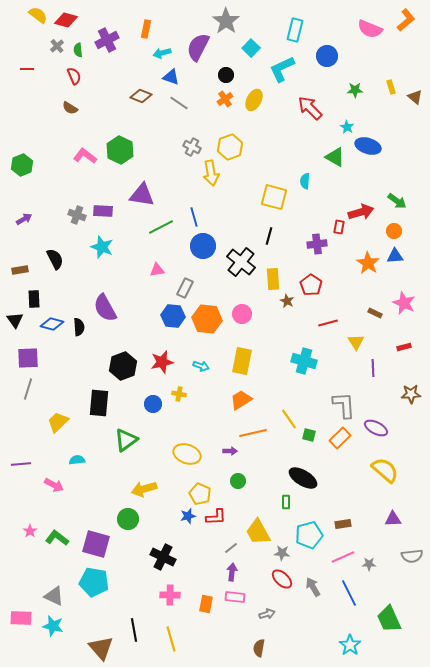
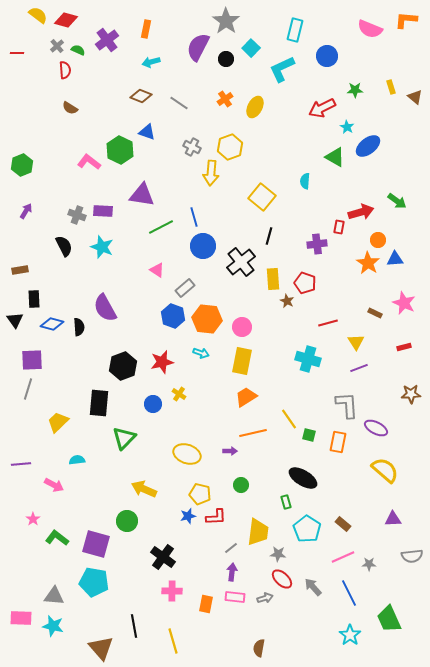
orange L-shape at (406, 20): rotated 135 degrees counterclockwise
purple cross at (107, 40): rotated 10 degrees counterclockwise
green semicircle at (78, 50): rotated 120 degrees clockwise
cyan arrow at (162, 53): moved 11 px left, 9 px down
red line at (27, 69): moved 10 px left, 16 px up
black circle at (226, 75): moved 16 px up
red semicircle at (74, 76): moved 9 px left, 6 px up; rotated 18 degrees clockwise
blue triangle at (171, 77): moved 24 px left, 55 px down
yellow ellipse at (254, 100): moved 1 px right, 7 px down
red arrow at (310, 108): moved 12 px right; rotated 72 degrees counterclockwise
blue ellipse at (368, 146): rotated 55 degrees counterclockwise
pink L-shape at (85, 156): moved 4 px right, 6 px down
yellow arrow at (211, 173): rotated 15 degrees clockwise
yellow square at (274, 197): moved 12 px left; rotated 24 degrees clockwise
purple arrow at (24, 219): moved 2 px right, 8 px up; rotated 28 degrees counterclockwise
orange circle at (394, 231): moved 16 px left, 9 px down
blue triangle at (395, 256): moved 3 px down
black semicircle at (55, 259): moved 9 px right, 13 px up
black cross at (241, 262): rotated 12 degrees clockwise
pink triangle at (157, 270): rotated 42 degrees clockwise
red pentagon at (311, 285): moved 6 px left, 2 px up; rotated 15 degrees counterclockwise
gray rectangle at (185, 288): rotated 24 degrees clockwise
pink circle at (242, 314): moved 13 px down
blue hexagon at (173, 316): rotated 15 degrees clockwise
purple square at (28, 358): moved 4 px right, 2 px down
cyan cross at (304, 361): moved 4 px right, 2 px up
cyan arrow at (201, 366): moved 13 px up
purple line at (373, 368): moved 14 px left; rotated 72 degrees clockwise
yellow cross at (179, 394): rotated 24 degrees clockwise
orange trapezoid at (241, 400): moved 5 px right, 3 px up
gray L-shape at (344, 405): moved 3 px right
orange rectangle at (340, 438): moved 2 px left, 4 px down; rotated 35 degrees counterclockwise
green triangle at (126, 440): moved 2 px left, 2 px up; rotated 10 degrees counterclockwise
green circle at (238, 481): moved 3 px right, 4 px down
yellow arrow at (144, 489): rotated 40 degrees clockwise
yellow pentagon at (200, 494): rotated 10 degrees counterclockwise
green rectangle at (286, 502): rotated 16 degrees counterclockwise
green circle at (128, 519): moved 1 px left, 2 px down
brown rectangle at (343, 524): rotated 49 degrees clockwise
pink star at (30, 531): moved 3 px right, 12 px up
yellow trapezoid at (258, 532): rotated 144 degrees counterclockwise
cyan pentagon at (309, 535): moved 2 px left, 6 px up; rotated 24 degrees counterclockwise
gray star at (282, 553): moved 4 px left, 1 px down
black cross at (163, 557): rotated 10 degrees clockwise
gray arrow at (313, 587): rotated 12 degrees counterclockwise
pink cross at (170, 595): moved 2 px right, 4 px up
gray triangle at (54, 596): rotated 20 degrees counterclockwise
gray arrow at (267, 614): moved 2 px left, 16 px up
black line at (134, 630): moved 4 px up
yellow line at (171, 639): moved 2 px right, 2 px down
cyan star at (350, 645): moved 10 px up
